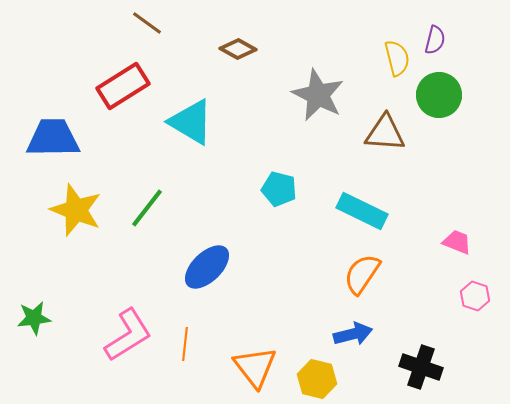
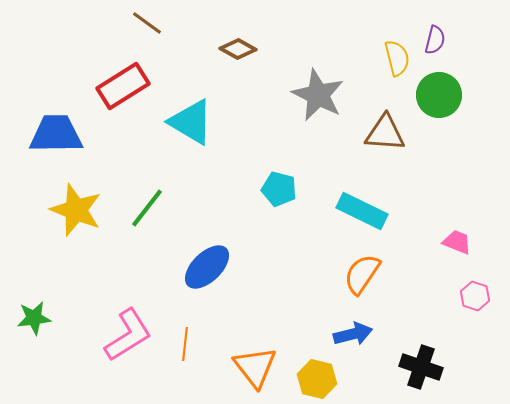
blue trapezoid: moved 3 px right, 4 px up
